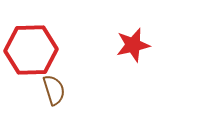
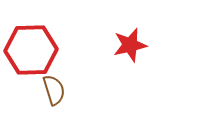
red star: moved 3 px left
